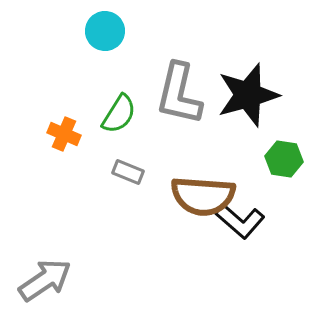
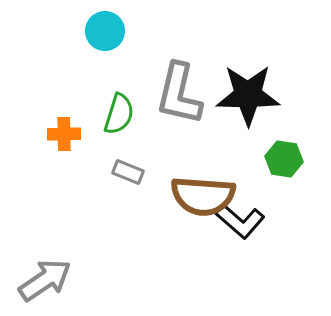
black star: rotated 16 degrees clockwise
green semicircle: rotated 15 degrees counterclockwise
orange cross: rotated 24 degrees counterclockwise
